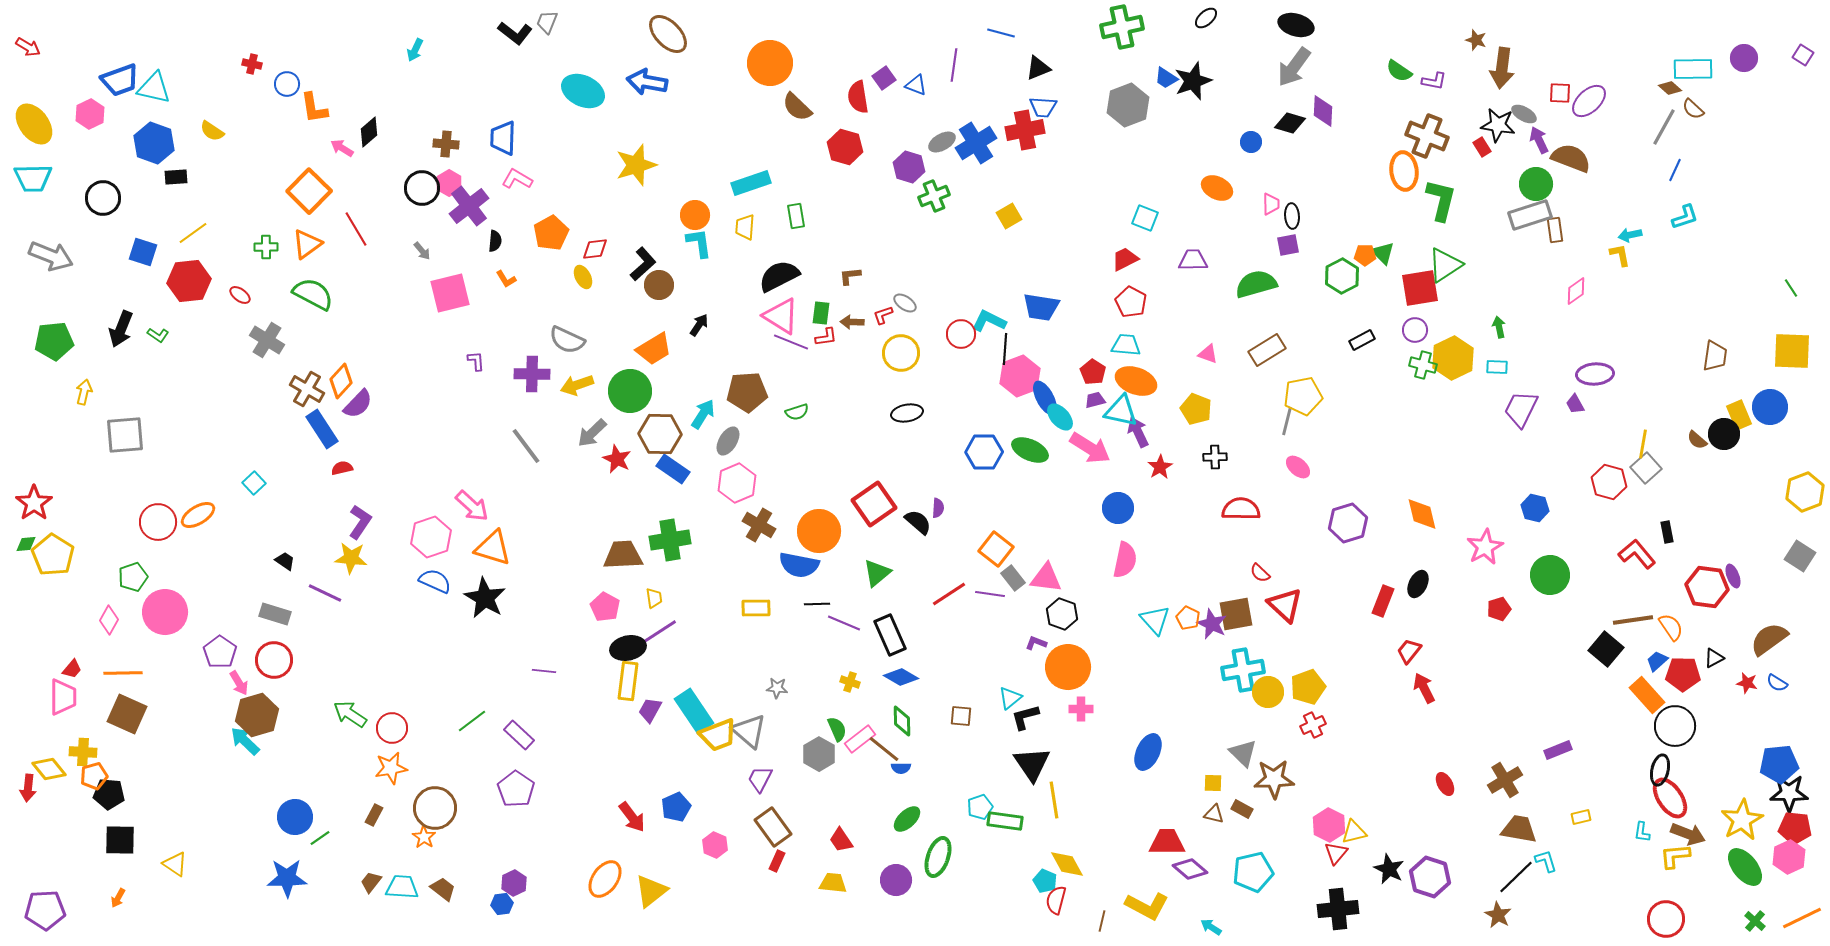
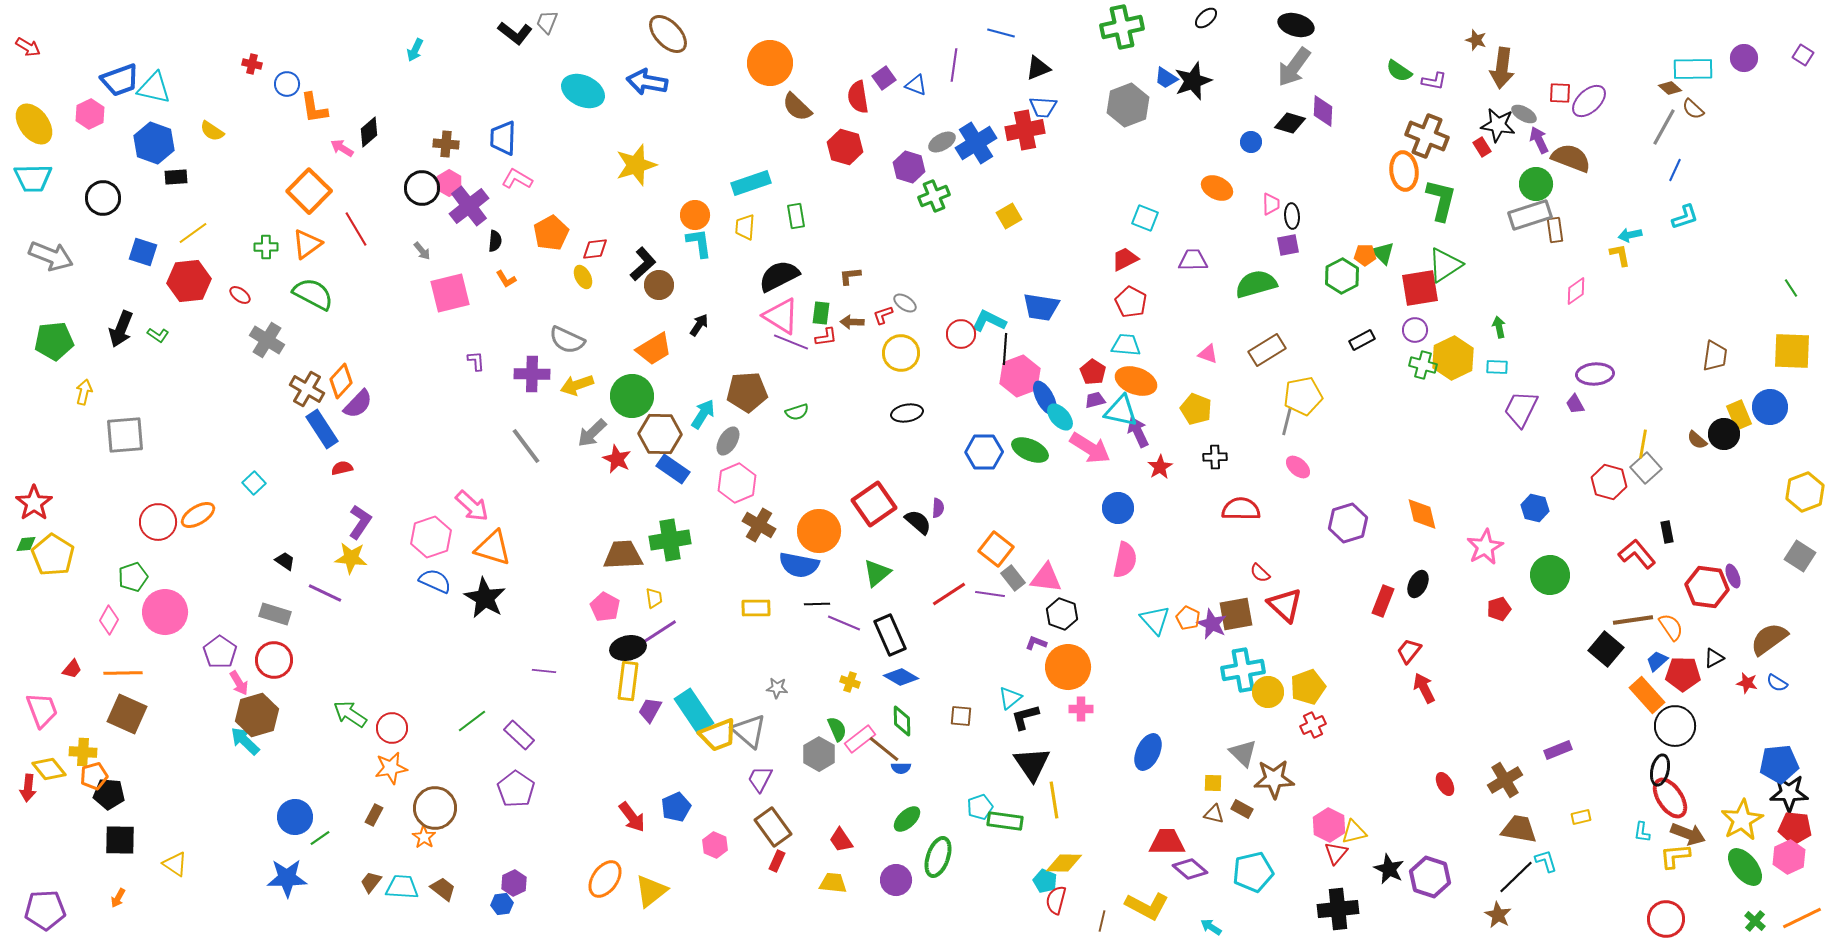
green circle at (630, 391): moved 2 px right, 5 px down
pink trapezoid at (63, 697): moved 21 px left, 13 px down; rotated 21 degrees counterclockwise
yellow diamond at (1067, 864): moved 3 px left, 1 px up; rotated 60 degrees counterclockwise
